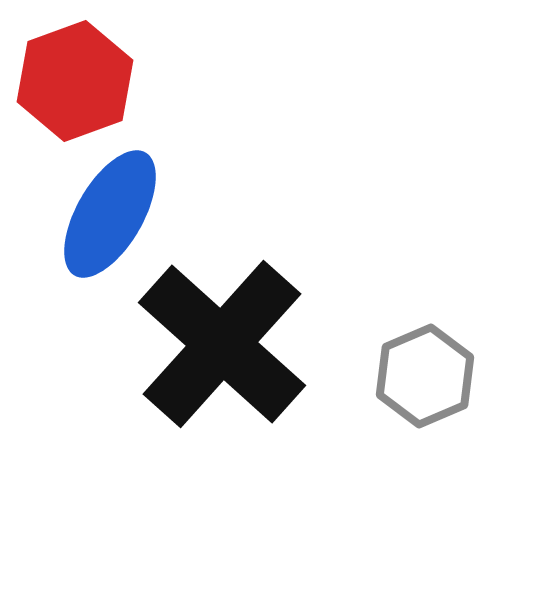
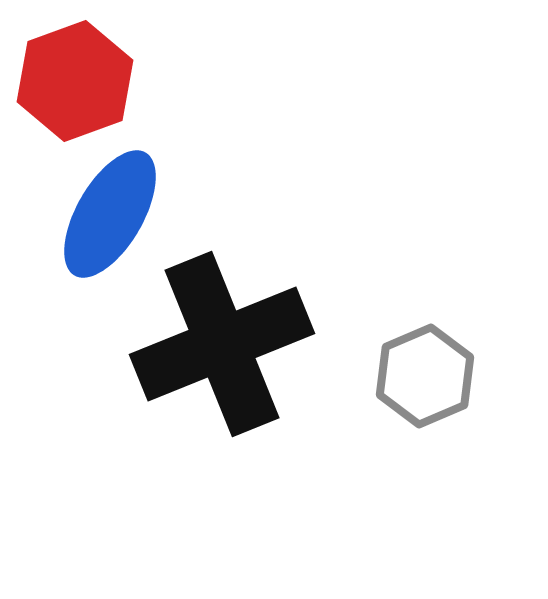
black cross: rotated 26 degrees clockwise
